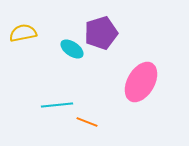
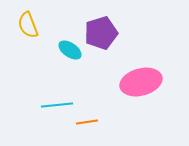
yellow semicircle: moved 5 px right, 8 px up; rotated 100 degrees counterclockwise
cyan ellipse: moved 2 px left, 1 px down
pink ellipse: rotated 45 degrees clockwise
orange line: rotated 30 degrees counterclockwise
